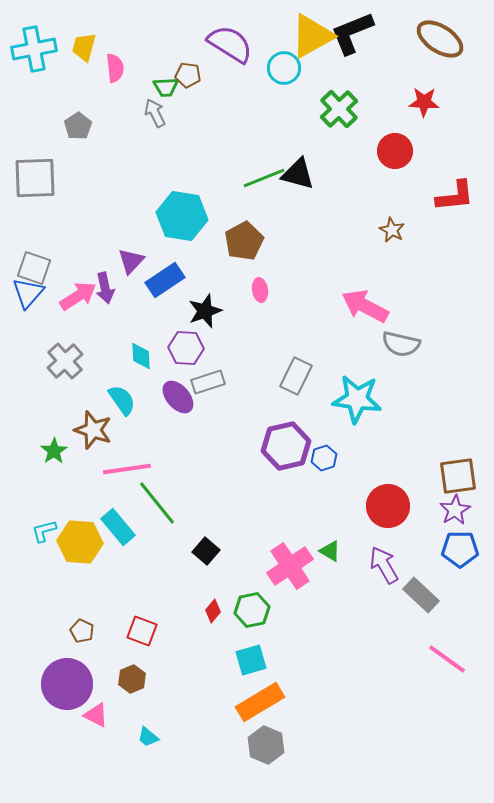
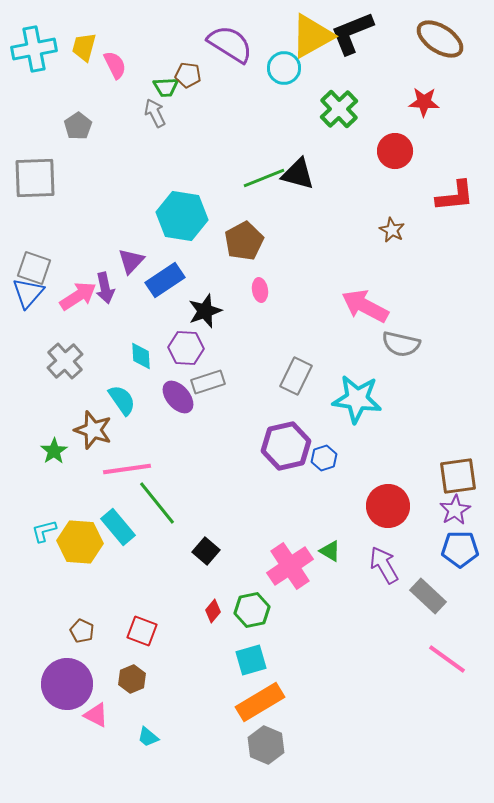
pink semicircle at (115, 68): moved 3 px up; rotated 20 degrees counterclockwise
gray rectangle at (421, 595): moved 7 px right, 1 px down
